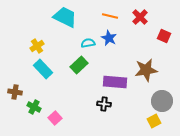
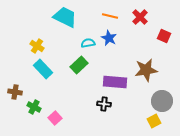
yellow cross: rotated 24 degrees counterclockwise
